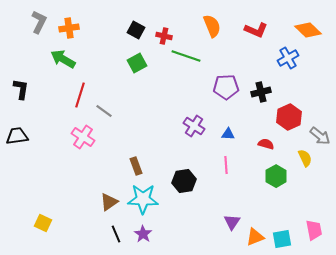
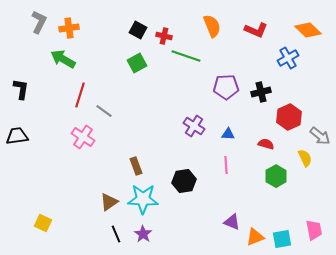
black square: moved 2 px right
purple triangle: rotated 42 degrees counterclockwise
